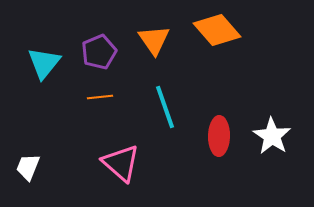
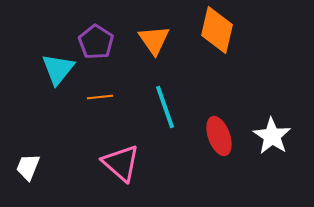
orange diamond: rotated 54 degrees clockwise
purple pentagon: moved 3 px left, 10 px up; rotated 16 degrees counterclockwise
cyan triangle: moved 14 px right, 6 px down
red ellipse: rotated 21 degrees counterclockwise
